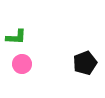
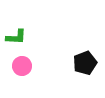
pink circle: moved 2 px down
